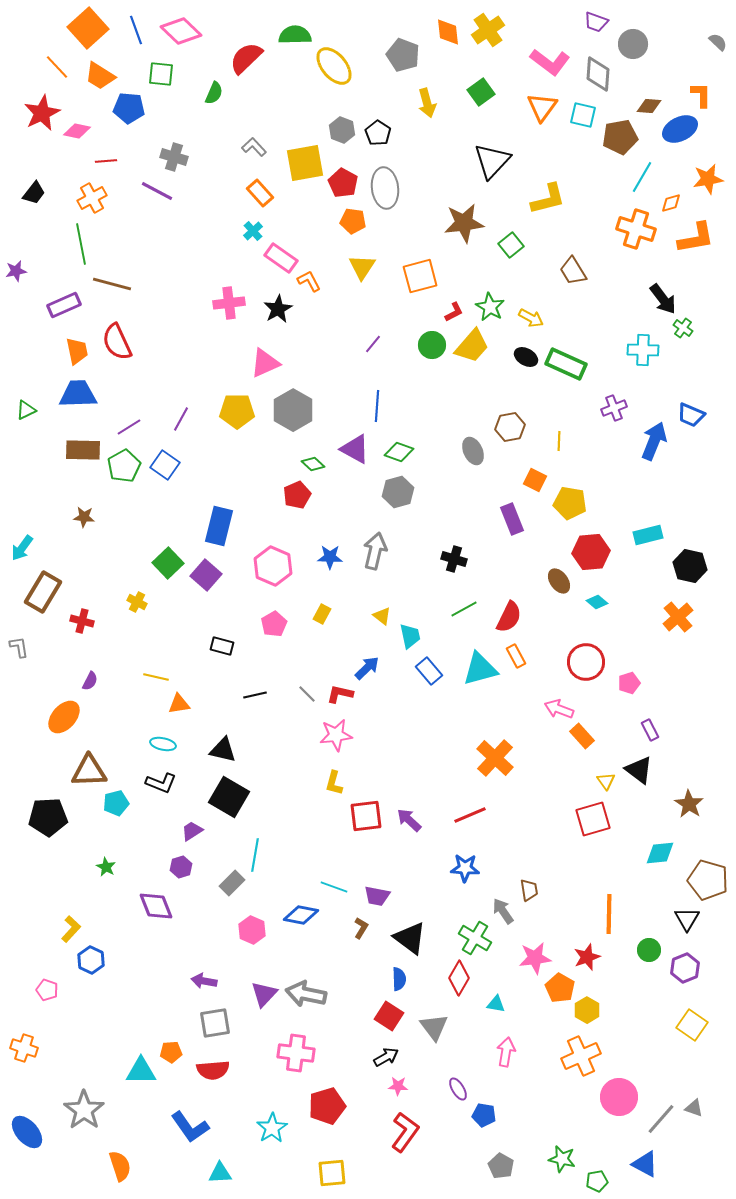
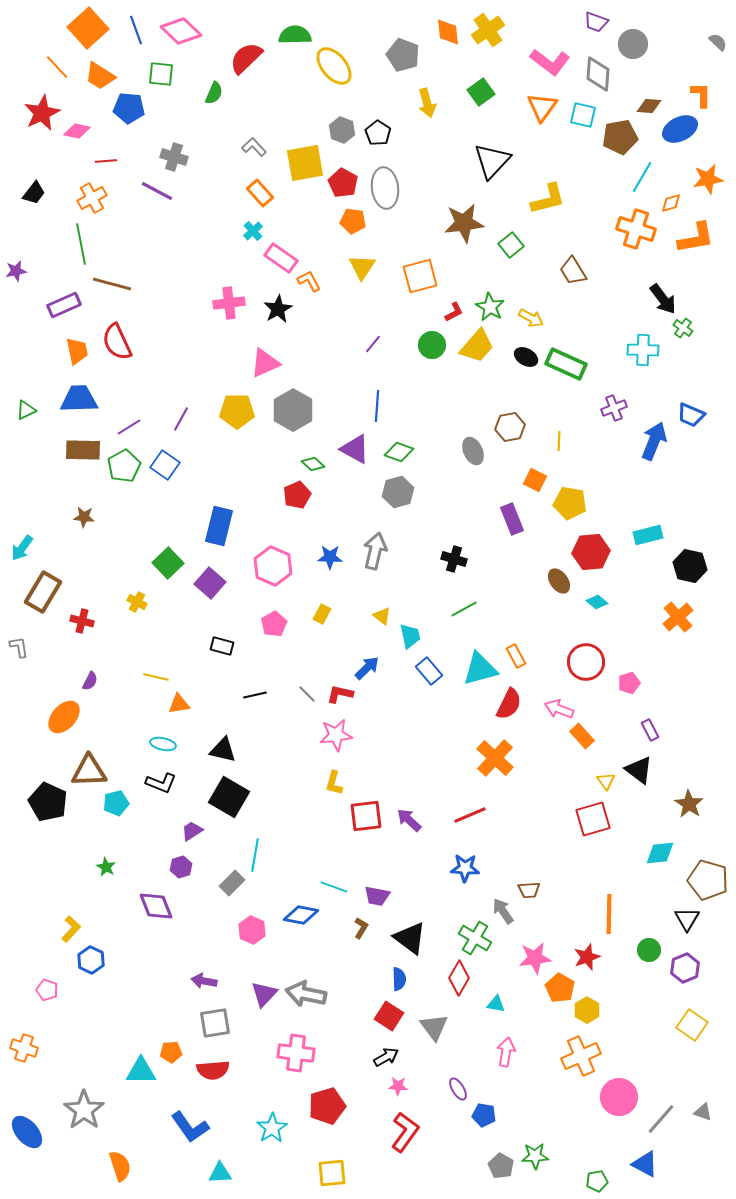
yellow trapezoid at (472, 346): moved 5 px right
blue trapezoid at (78, 394): moved 1 px right, 5 px down
purple square at (206, 575): moved 4 px right, 8 px down
red semicircle at (509, 617): moved 87 px down
black pentagon at (48, 817): moved 15 px up; rotated 27 degrees clockwise
brown trapezoid at (529, 890): rotated 95 degrees clockwise
gray triangle at (694, 1108): moved 9 px right, 4 px down
green star at (562, 1159): moved 27 px left, 3 px up; rotated 16 degrees counterclockwise
